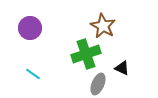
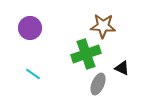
brown star: rotated 25 degrees counterclockwise
